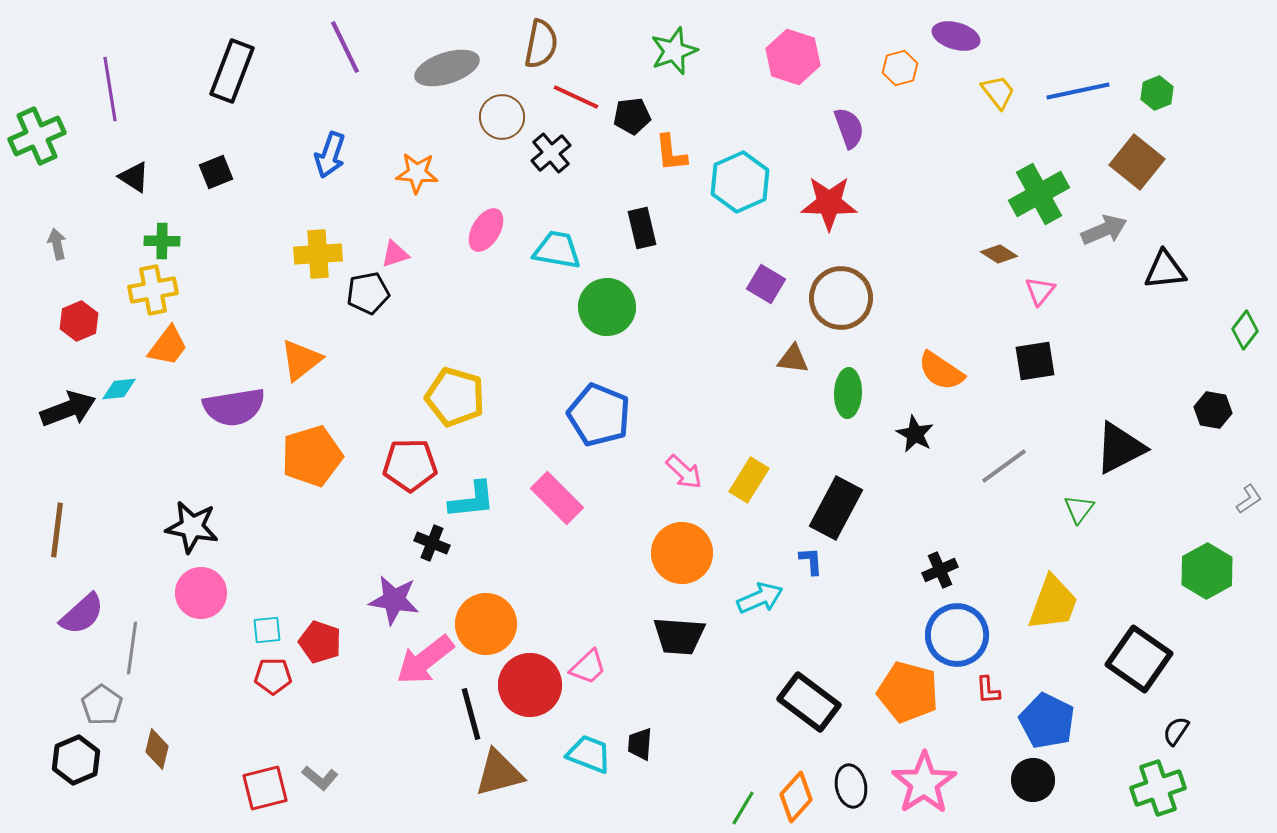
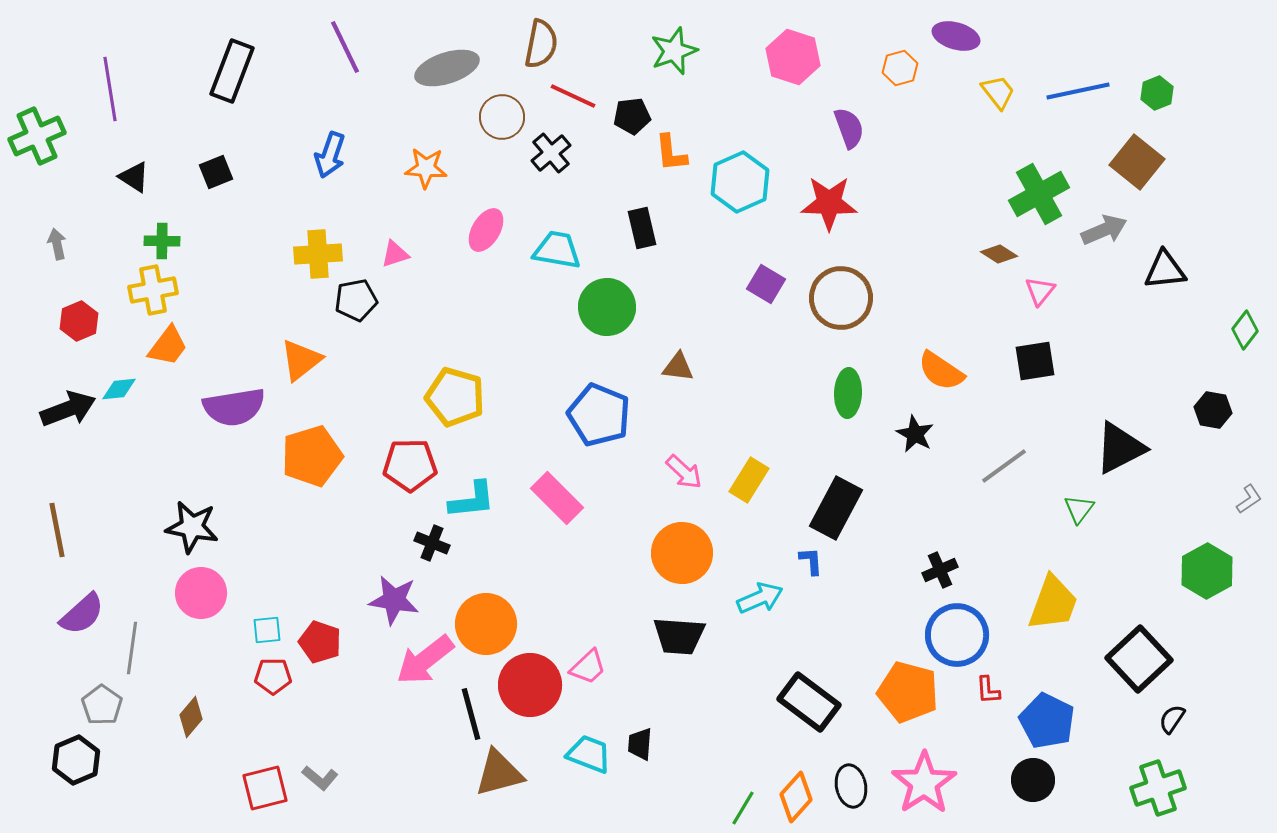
red line at (576, 97): moved 3 px left, 1 px up
orange star at (417, 173): moved 9 px right, 5 px up
black pentagon at (368, 293): moved 12 px left, 7 px down
brown triangle at (793, 359): moved 115 px left, 8 px down
brown line at (57, 530): rotated 18 degrees counterclockwise
black square at (1139, 659): rotated 12 degrees clockwise
black semicircle at (1176, 731): moved 4 px left, 12 px up
brown diamond at (157, 749): moved 34 px right, 32 px up; rotated 27 degrees clockwise
